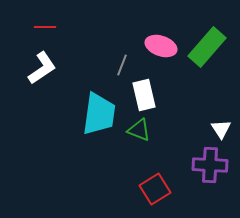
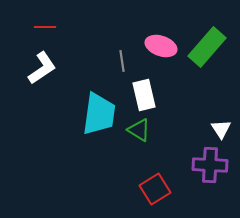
gray line: moved 4 px up; rotated 30 degrees counterclockwise
green triangle: rotated 10 degrees clockwise
